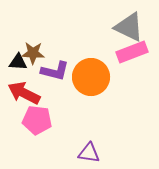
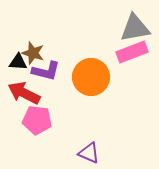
gray triangle: moved 6 px right, 1 px down; rotated 36 degrees counterclockwise
brown star: rotated 15 degrees clockwise
purple L-shape: moved 9 px left
purple triangle: rotated 15 degrees clockwise
